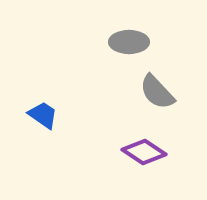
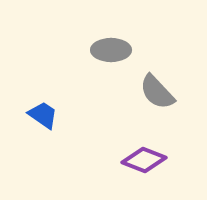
gray ellipse: moved 18 px left, 8 px down
purple diamond: moved 8 px down; rotated 12 degrees counterclockwise
